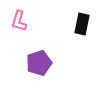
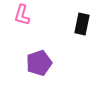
pink L-shape: moved 3 px right, 6 px up
